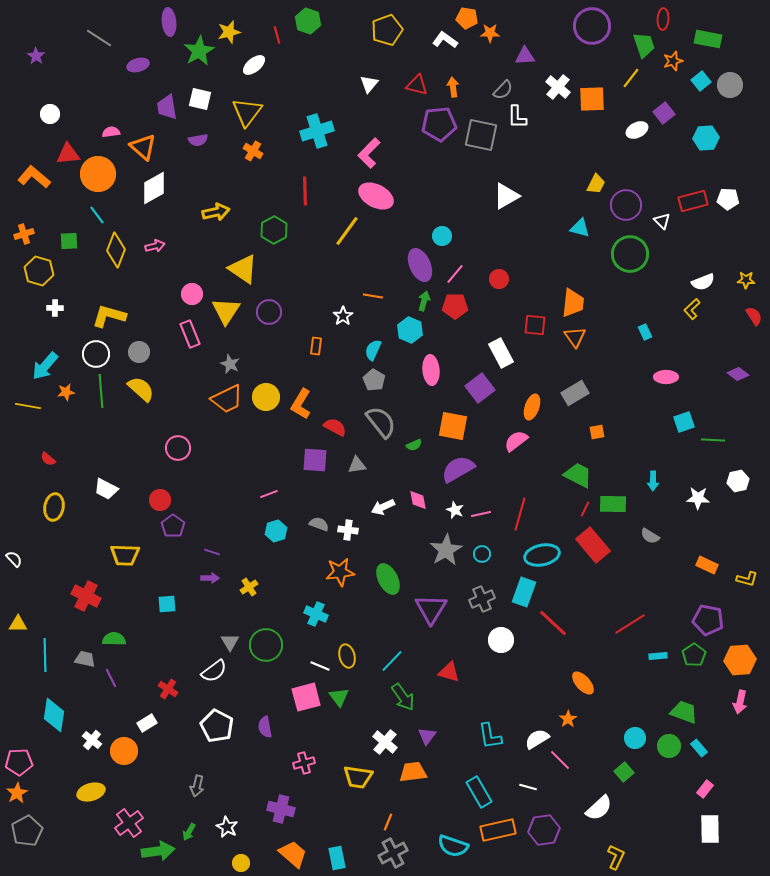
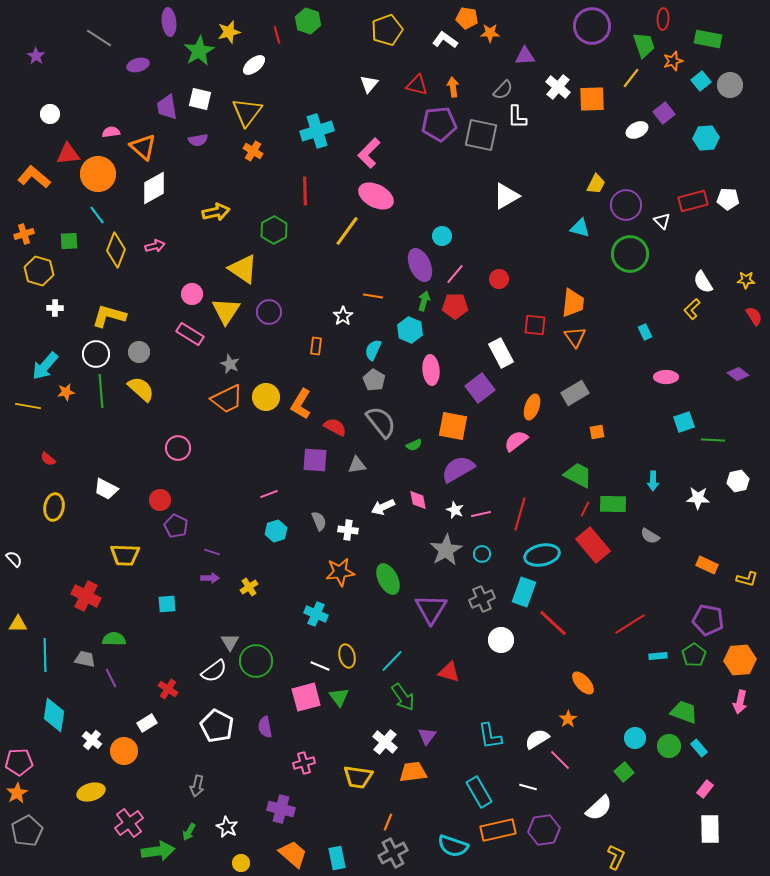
white semicircle at (703, 282): rotated 80 degrees clockwise
pink rectangle at (190, 334): rotated 36 degrees counterclockwise
gray semicircle at (319, 524): moved 3 px up; rotated 48 degrees clockwise
purple pentagon at (173, 526): moved 3 px right; rotated 10 degrees counterclockwise
green circle at (266, 645): moved 10 px left, 16 px down
